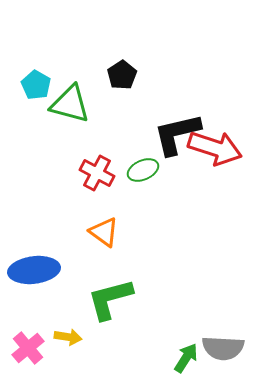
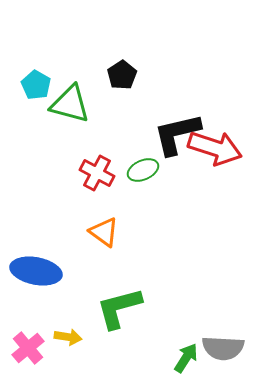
blue ellipse: moved 2 px right, 1 px down; rotated 18 degrees clockwise
green L-shape: moved 9 px right, 9 px down
